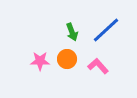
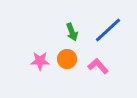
blue line: moved 2 px right
